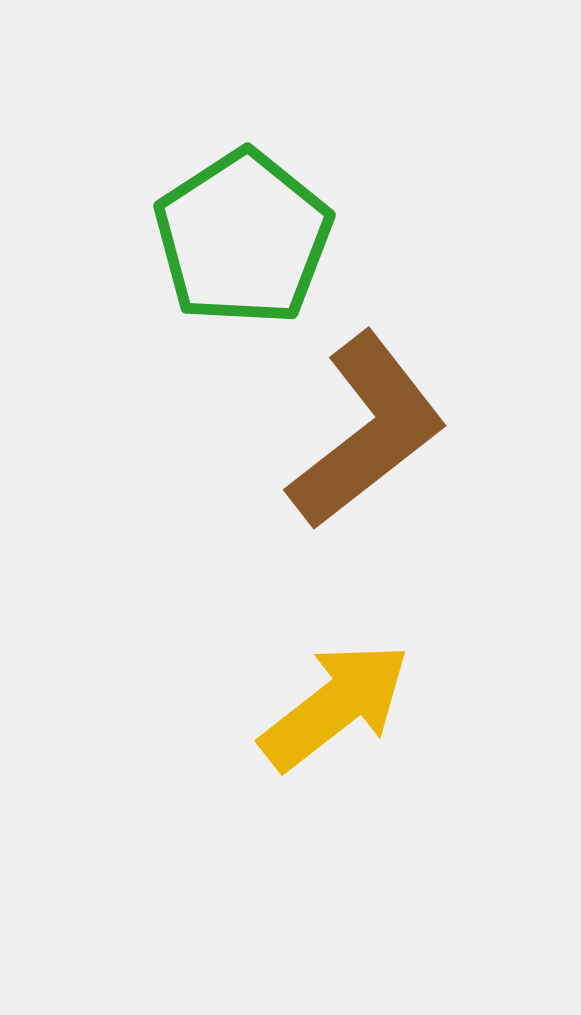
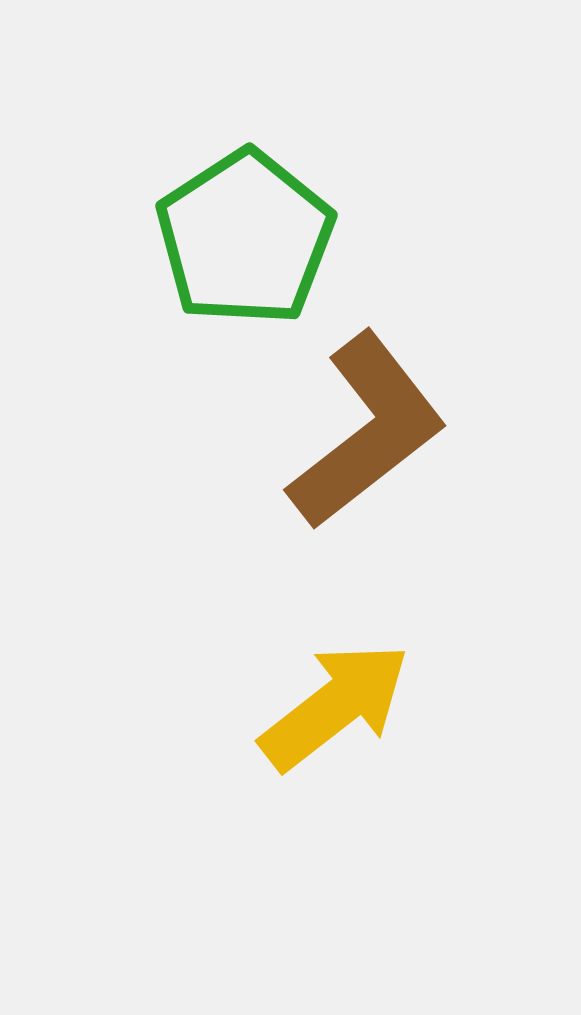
green pentagon: moved 2 px right
